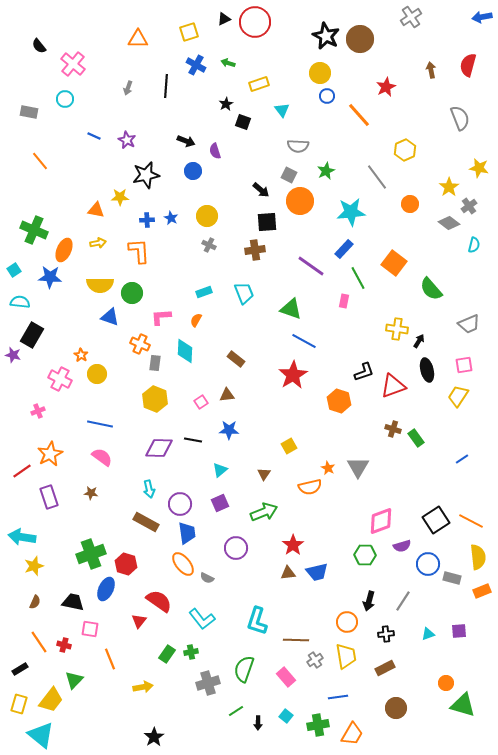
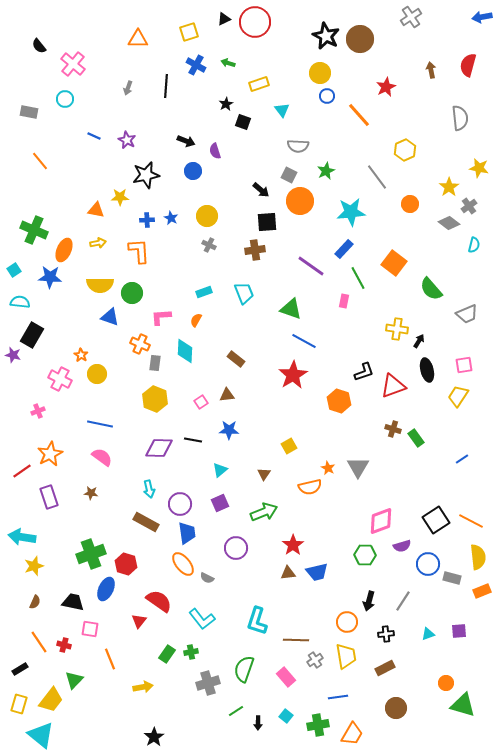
gray semicircle at (460, 118): rotated 15 degrees clockwise
gray trapezoid at (469, 324): moved 2 px left, 10 px up
